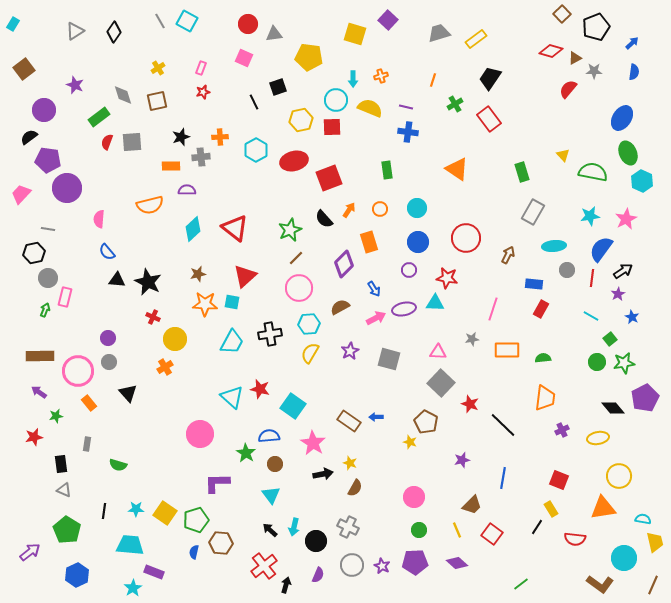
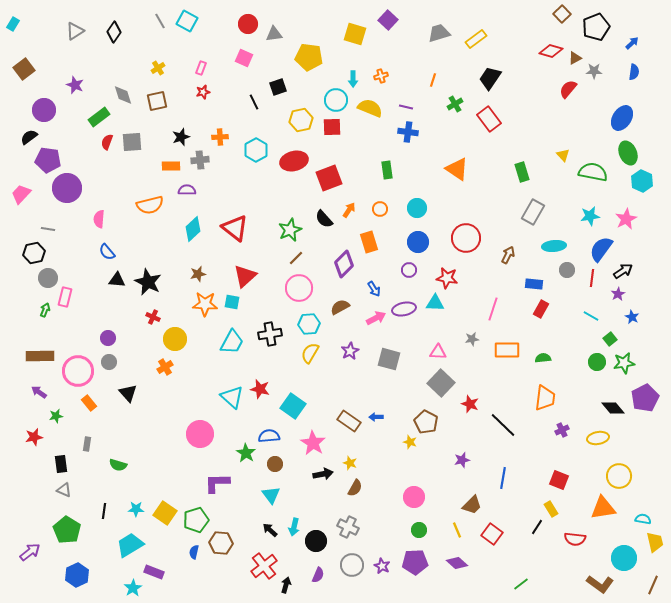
gray cross at (201, 157): moved 1 px left, 3 px down
cyan trapezoid at (130, 545): rotated 36 degrees counterclockwise
